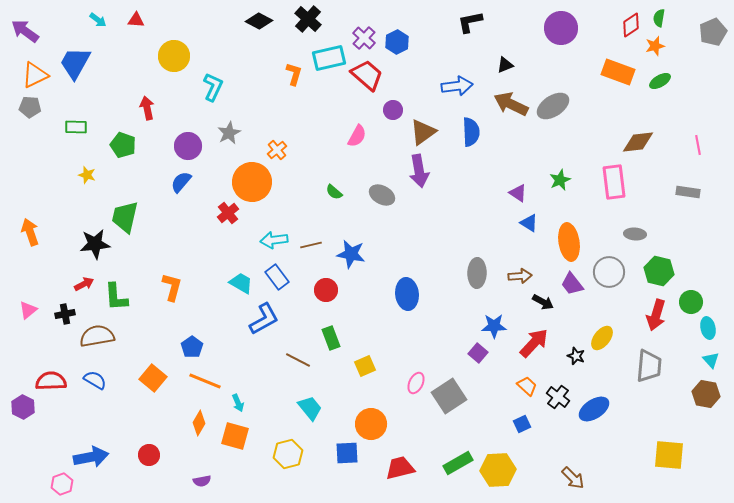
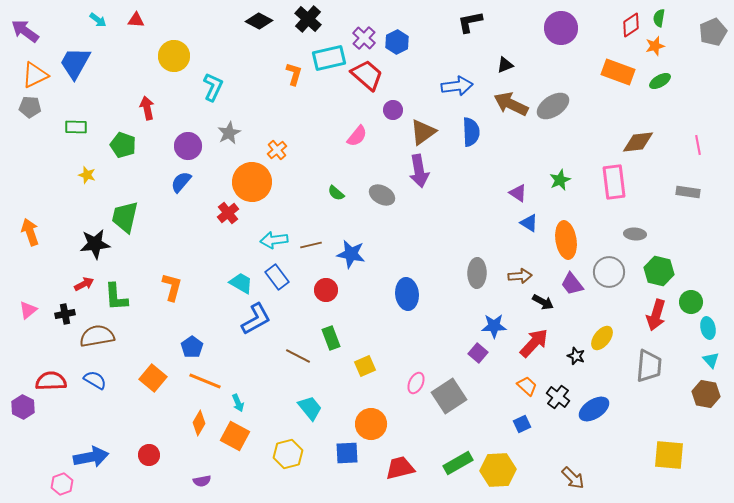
pink semicircle at (357, 136): rotated 10 degrees clockwise
green semicircle at (334, 192): moved 2 px right, 1 px down
orange ellipse at (569, 242): moved 3 px left, 2 px up
blue L-shape at (264, 319): moved 8 px left
brown line at (298, 360): moved 4 px up
orange square at (235, 436): rotated 12 degrees clockwise
